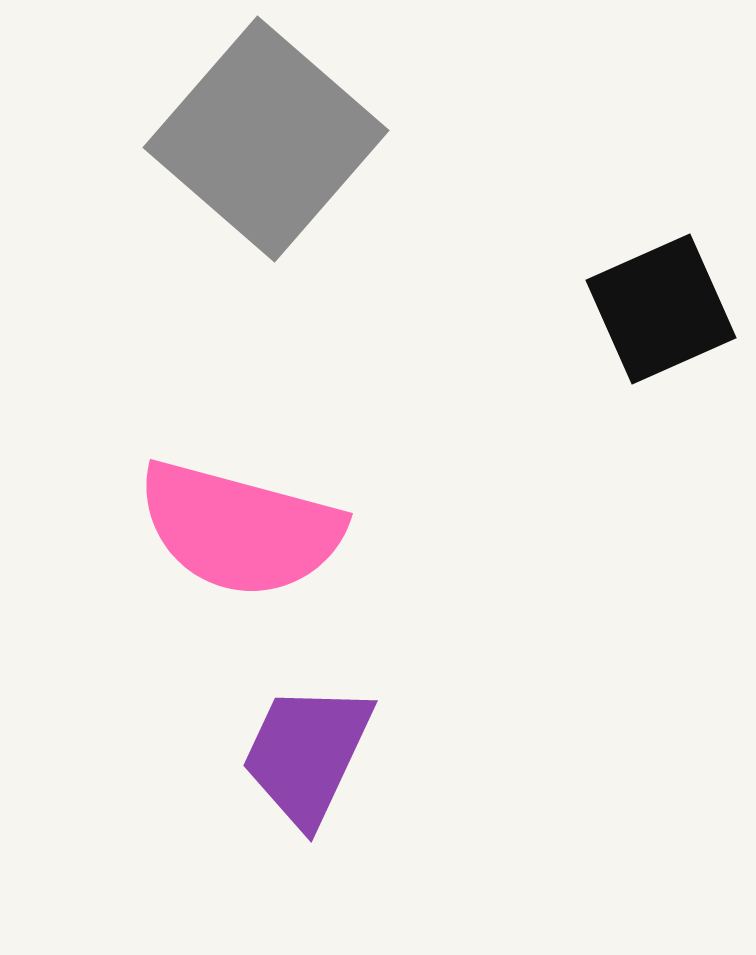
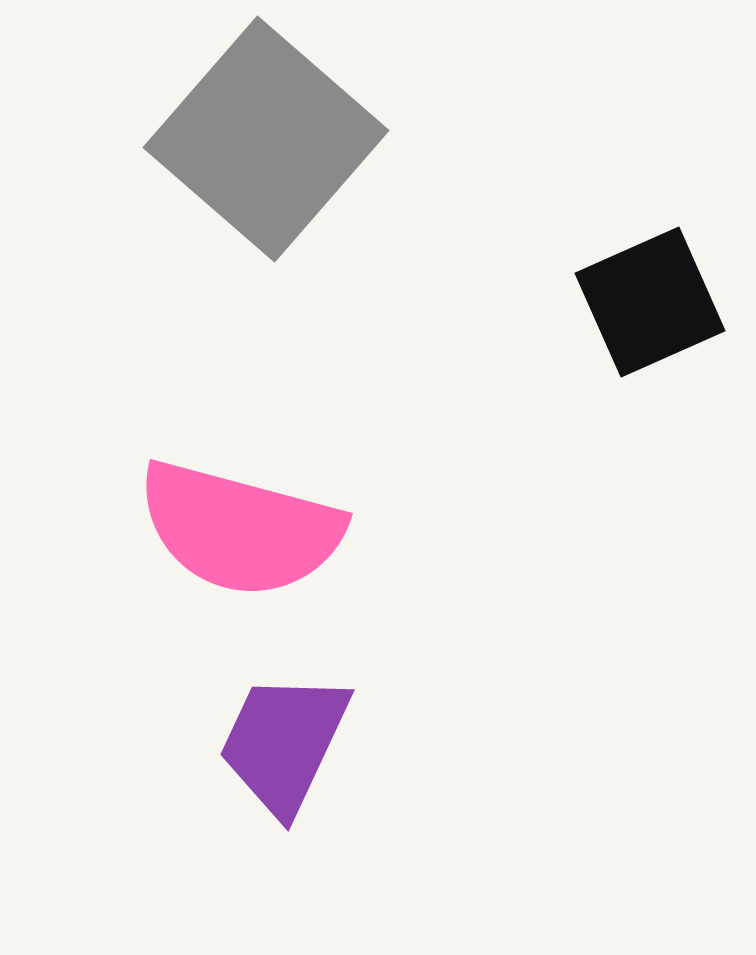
black square: moved 11 px left, 7 px up
purple trapezoid: moved 23 px left, 11 px up
